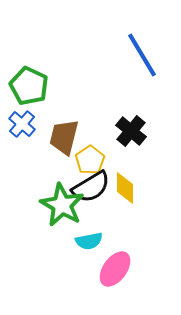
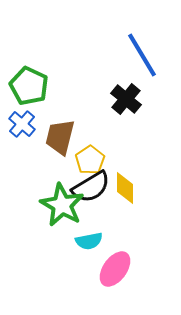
black cross: moved 5 px left, 32 px up
brown trapezoid: moved 4 px left
